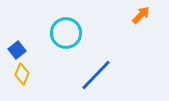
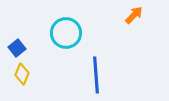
orange arrow: moved 7 px left
blue square: moved 2 px up
blue line: rotated 48 degrees counterclockwise
